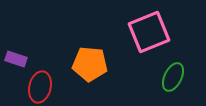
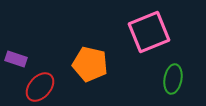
orange pentagon: rotated 8 degrees clockwise
green ellipse: moved 2 px down; rotated 16 degrees counterclockwise
red ellipse: rotated 28 degrees clockwise
